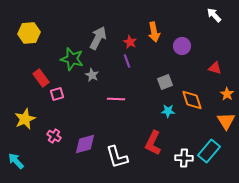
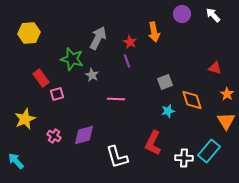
white arrow: moved 1 px left
purple circle: moved 32 px up
cyan star: rotated 16 degrees counterclockwise
purple diamond: moved 1 px left, 9 px up
